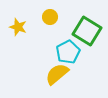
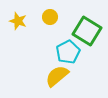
yellow star: moved 6 px up
yellow semicircle: moved 2 px down
